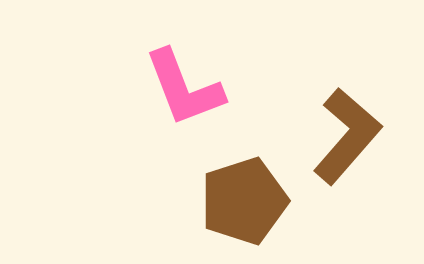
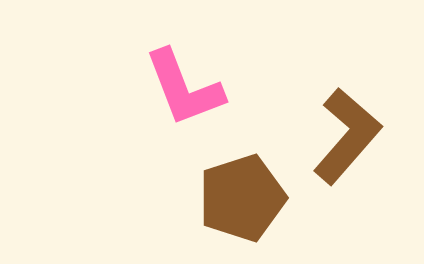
brown pentagon: moved 2 px left, 3 px up
